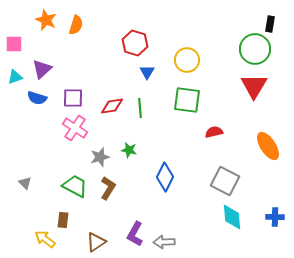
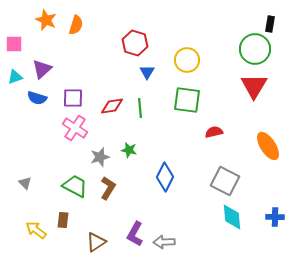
yellow arrow: moved 9 px left, 9 px up
